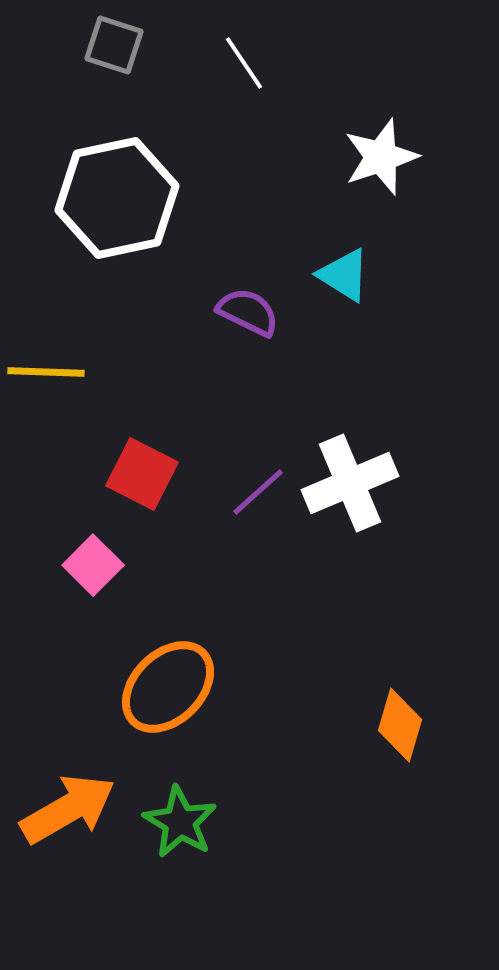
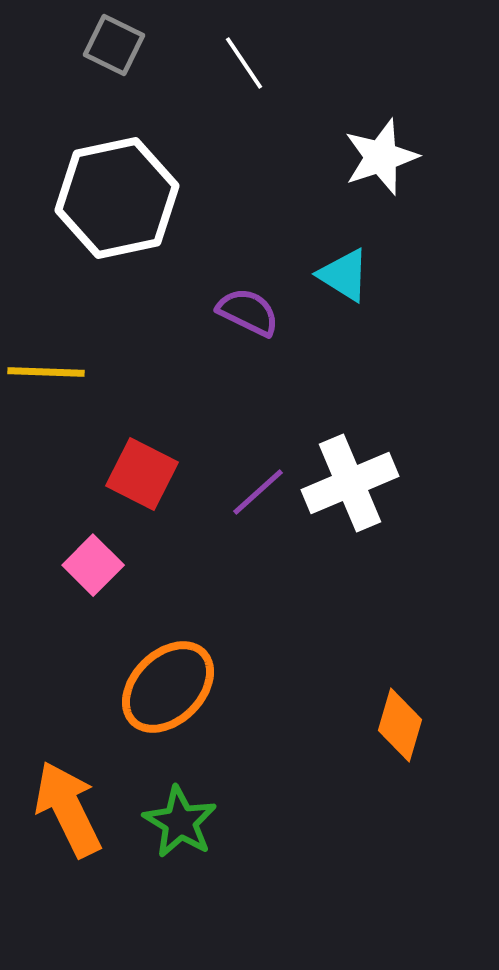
gray square: rotated 8 degrees clockwise
orange arrow: rotated 86 degrees counterclockwise
